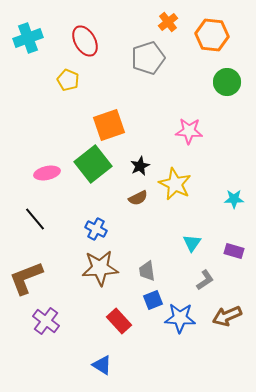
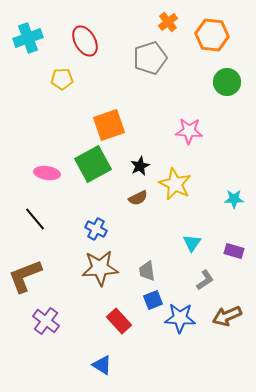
gray pentagon: moved 2 px right
yellow pentagon: moved 6 px left, 1 px up; rotated 25 degrees counterclockwise
green square: rotated 9 degrees clockwise
pink ellipse: rotated 20 degrees clockwise
brown L-shape: moved 1 px left, 2 px up
